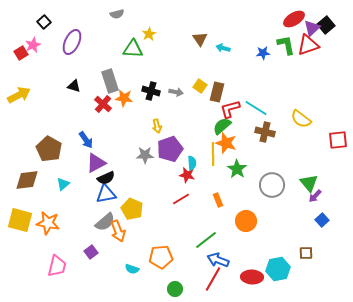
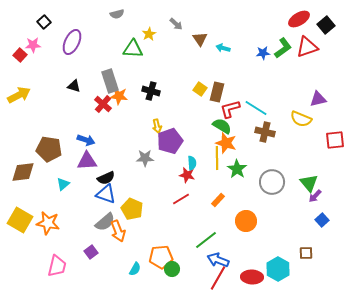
red ellipse at (294, 19): moved 5 px right
purple triangle at (312, 28): moved 6 px right, 71 px down; rotated 30 degrees clockwise
pink star at (33, 45): rotated 21 degrees clockwise
green L-shape at (286, 45): moved 3 px left, 3 px down; rotated 65 degrees clockwise
red triangle at (308, 45): moved 1 px left, 2 px down
red square at (21, 53): moved 1 px left, 2 px down; rotated 16 degrees counterclockwise
yellow square at (200, 86): moved 3 px down
gray arrow at (176, 92): moved 68 px up; rotated 32 degrees clockwise
orange star at (124, 98): moved 5 px left, 2 px up
yellow semicircle at (301, 119): rotated 15 degrees counterclockwise
green semicircle at (222, 126): rotated 72 degrees clockwise
blue arrow at (86, 140): rotated 36 degrees counterclockwise
red square at (338, 140): moved 3 px left
brown pentagon at (49, 149): rotated 20 degrees counterclockwise
purple pentagon at (170, 149): moved 8 px up
yellow line at (213, 154): moved 4 px right, 4 px down
gray star at (145, 155): moved 3 px down
purple triangle at (96, 163): moved 9 px left, 2 px up; rotated 25 degrees clockwise
brown diamond at (27, 180): moved 4 px left, 8 px up
gray circle at (272, 185): moved 3 px up
blue triangle at (106, 194): rotated 30 degrees clockwise
orange rectangle at (218, 200): rotated 64 degrees clockwise
yellow square at (20, 220): rotated 15 degrees clockwise
cyan semicircle at (132, 269): moved 3 px right; rotated 80 degrees counterclockwise
cyan hexagon at (278, 269): rotated 20 degrees counterclockwise
red line at (213, 279): moved 5 px right, 1 px up
green circle at (175, 289): moved 3 px left, 20 px up
